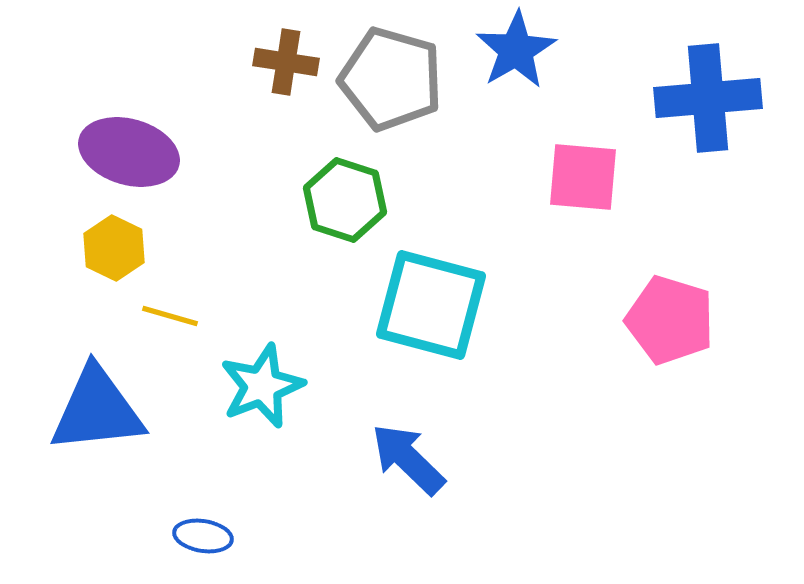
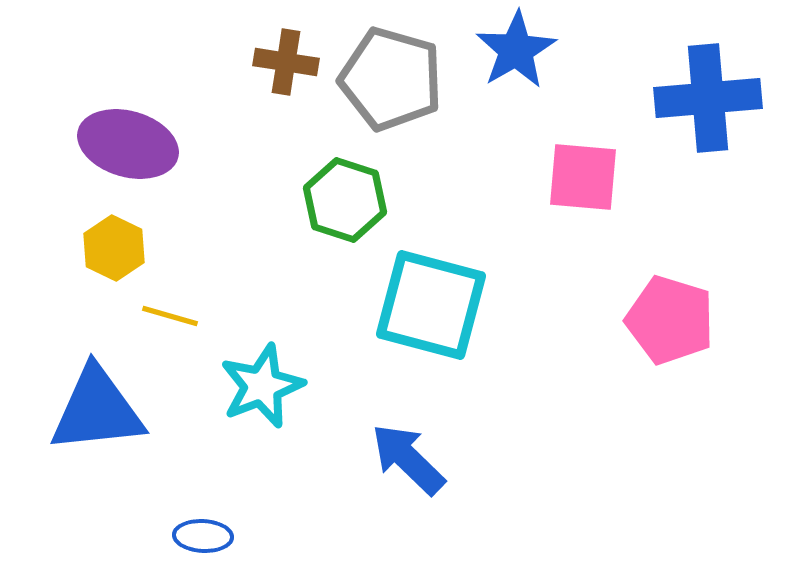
purple ellipse: moved 1 px left, 8 px up
blue ellipse: rotated 6 degrees counterclockwise
